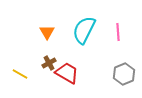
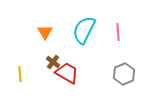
orange triangle: moved 2 px left
brown cross: moved 4 px right, 1 px up; rotated 24 degrees counterclockwise
yellow line: rotated 56 degrees clockwise
